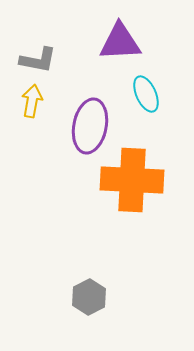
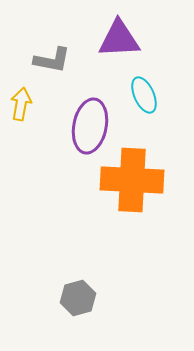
purple triangle: moved 1 px left, 3 px up
gray L-shape: moved 14 px right
cyan ellipse: moved 2 px left, 1 px down
yellow arrow: moved 11 px left, 3 px down
gray hexagon: moved 11 px left, 1 px down; rotated 12 degrees clockwise
